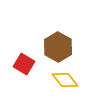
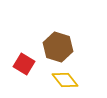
brown hexagon: rotated 12 degrees counterclockwise
